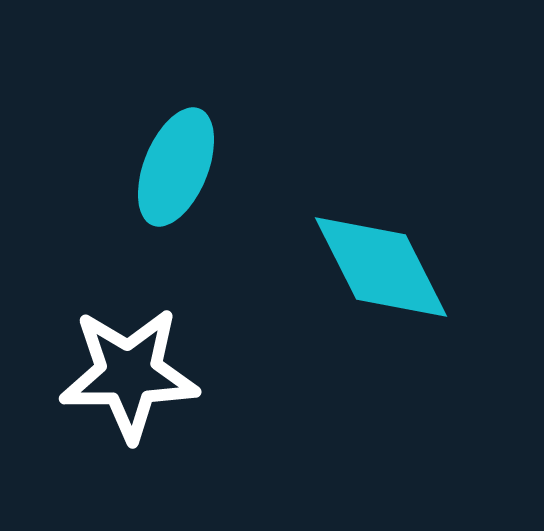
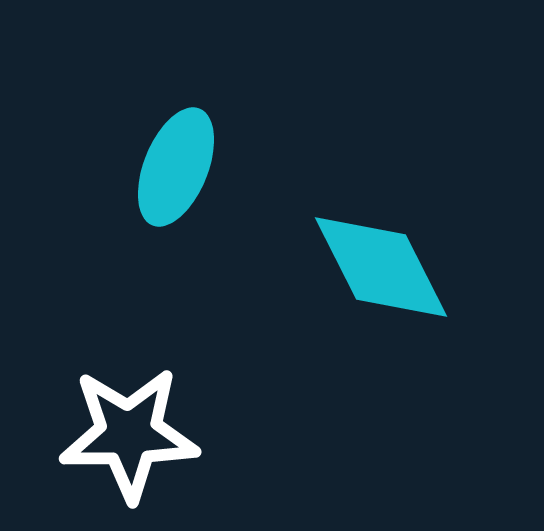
white star: moved 60 px down
